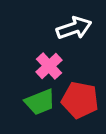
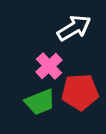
white arrow: rotated 12 degrees counterclockwise
red pentagon: moved 8 px up; rotated 15 degrees counterclockwise
